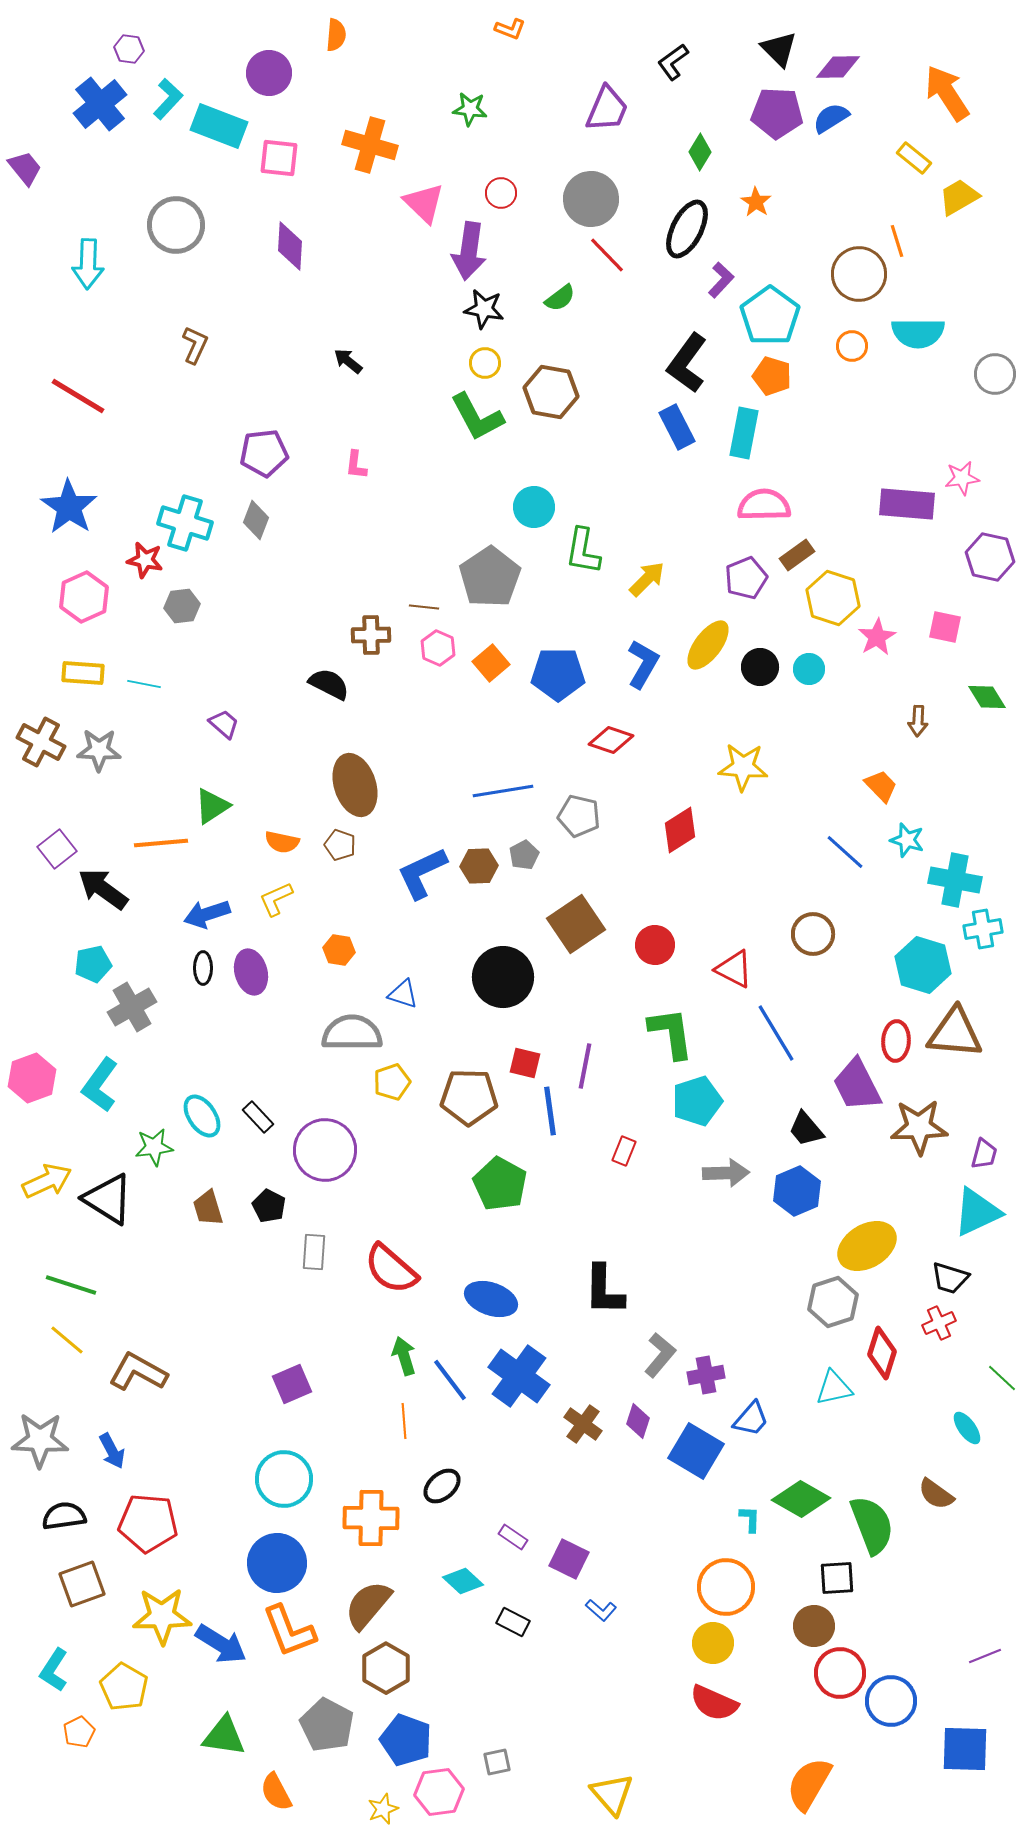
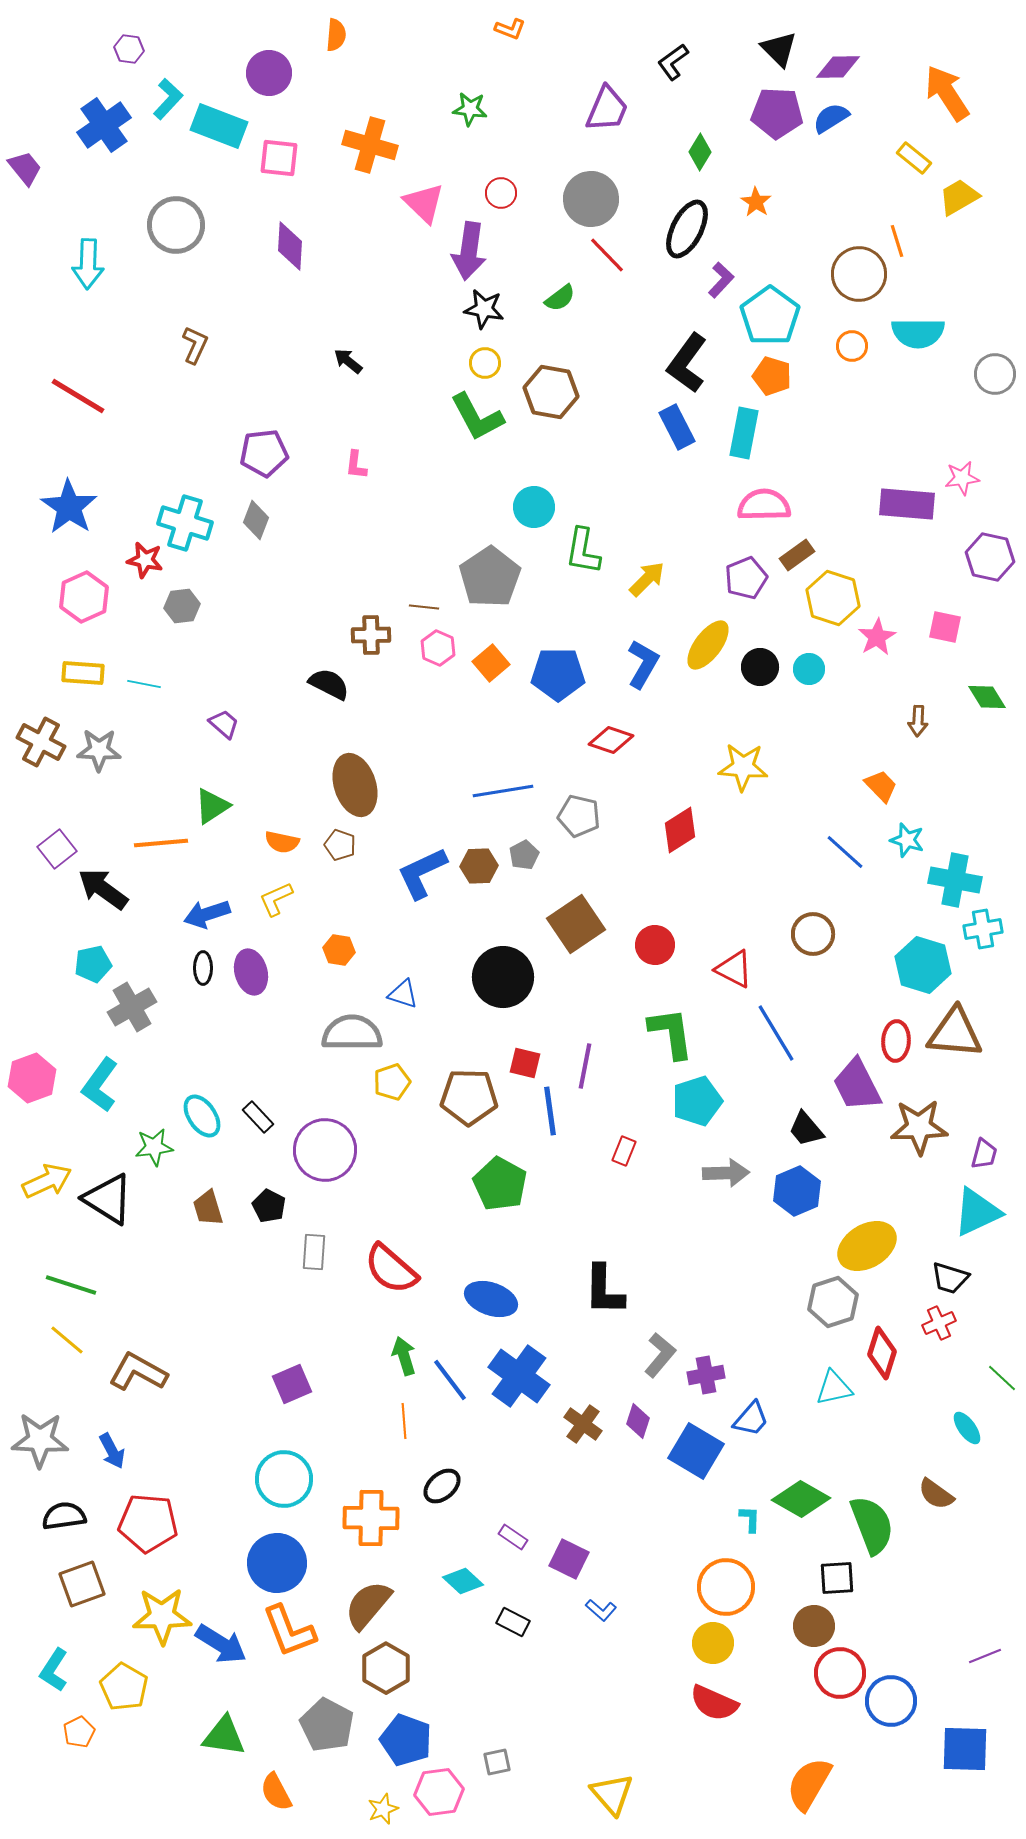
blue cross at (100, 104): moved 4 px right, 21 px down; rotated 4 degrees clockwise
